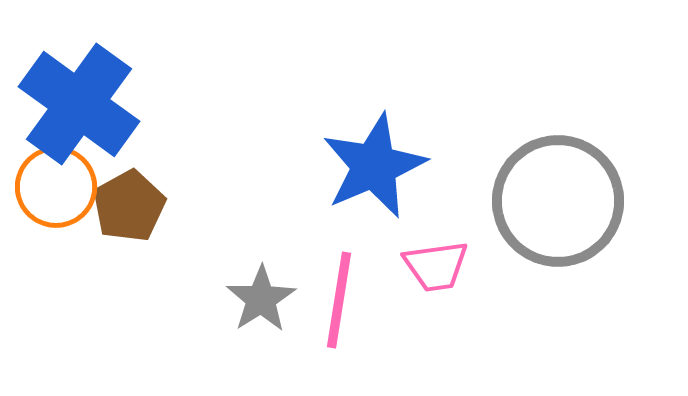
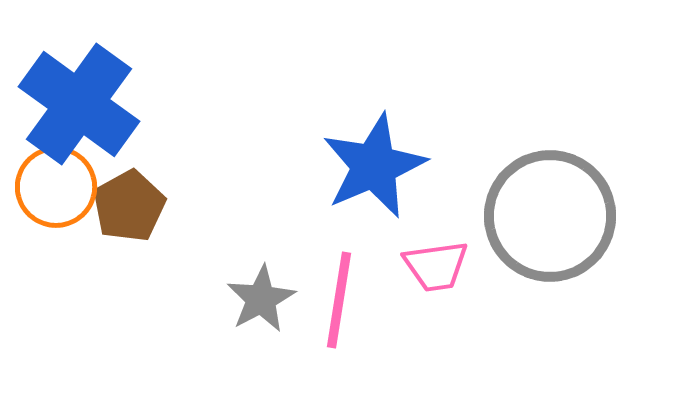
gray circle: moved 8 px left, 15 px down
gray star: rotated 4 degrees clockwise
